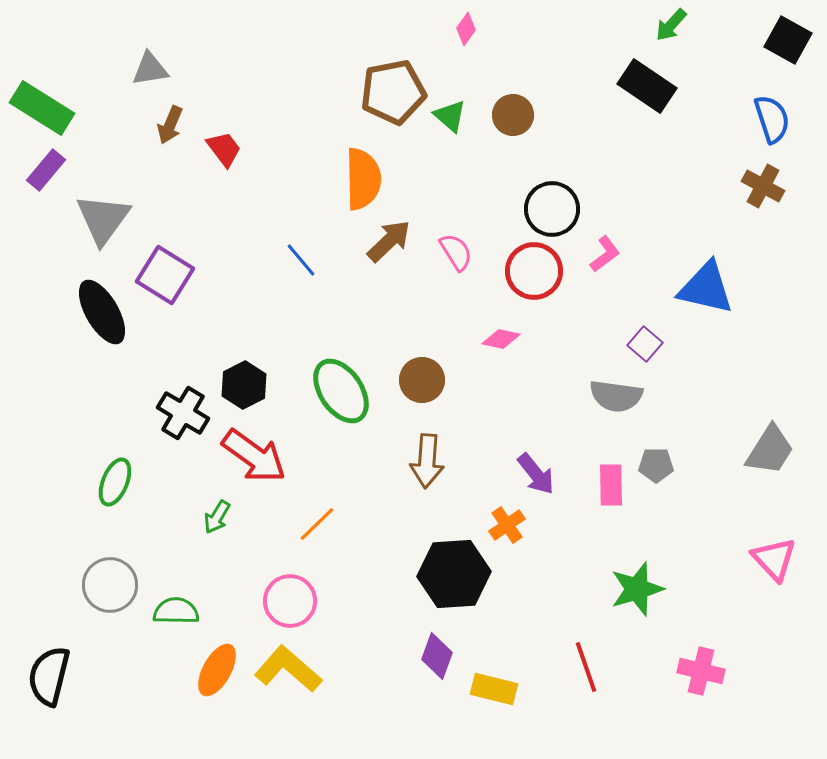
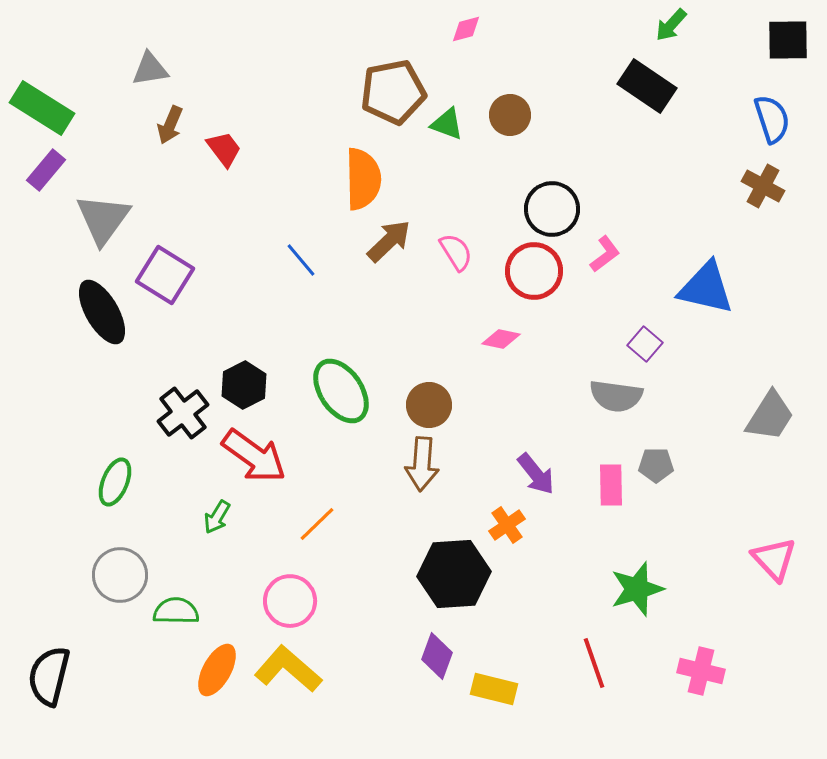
pink diamond at (466, 29): rotated 40 degrees clockwise
black square at (788, 40): rotated 30 degrees counterclockwise
brown circle at (513, 115): moved 3 px left
green triangle at (450, 116): moved 3 px left, 8 px down; rotated 21 degrees counterclockwise
brown circle at (422, 380): moved 7 px right, 25 px down
black cross at (183, 413): rotated 21 degrees clockwise
gray trapezoid at (770, 450): moved 34 px up
brown arrow at (427, 461): moved 5 px left, 3 px down
gray circle at (110, 585): moved 10 px right, 10 px up
red line at (586, 667): moved 8 px right, 4 px up
